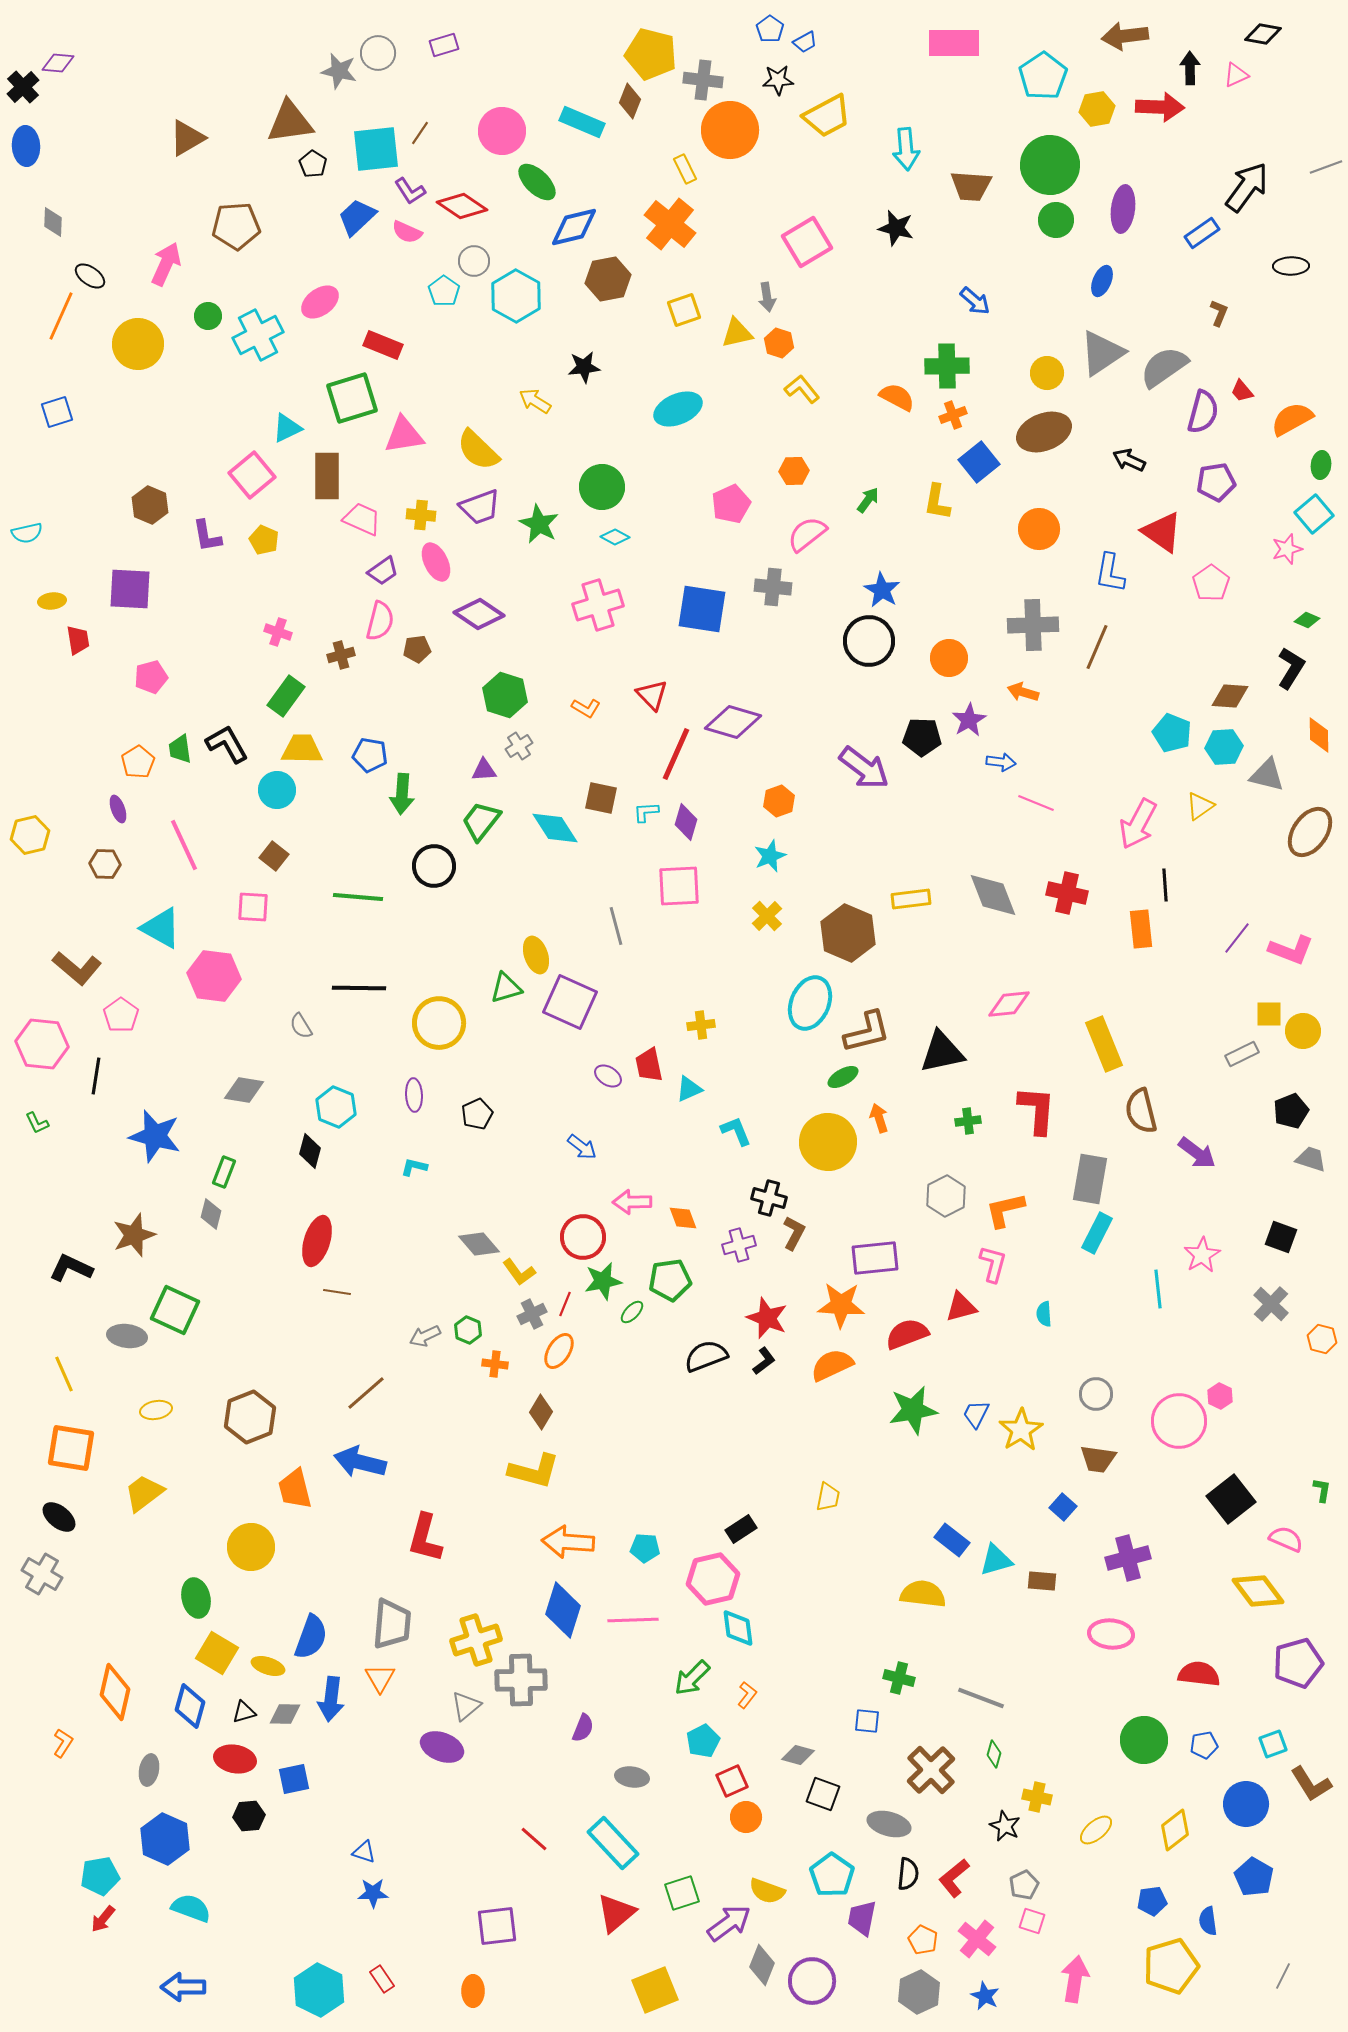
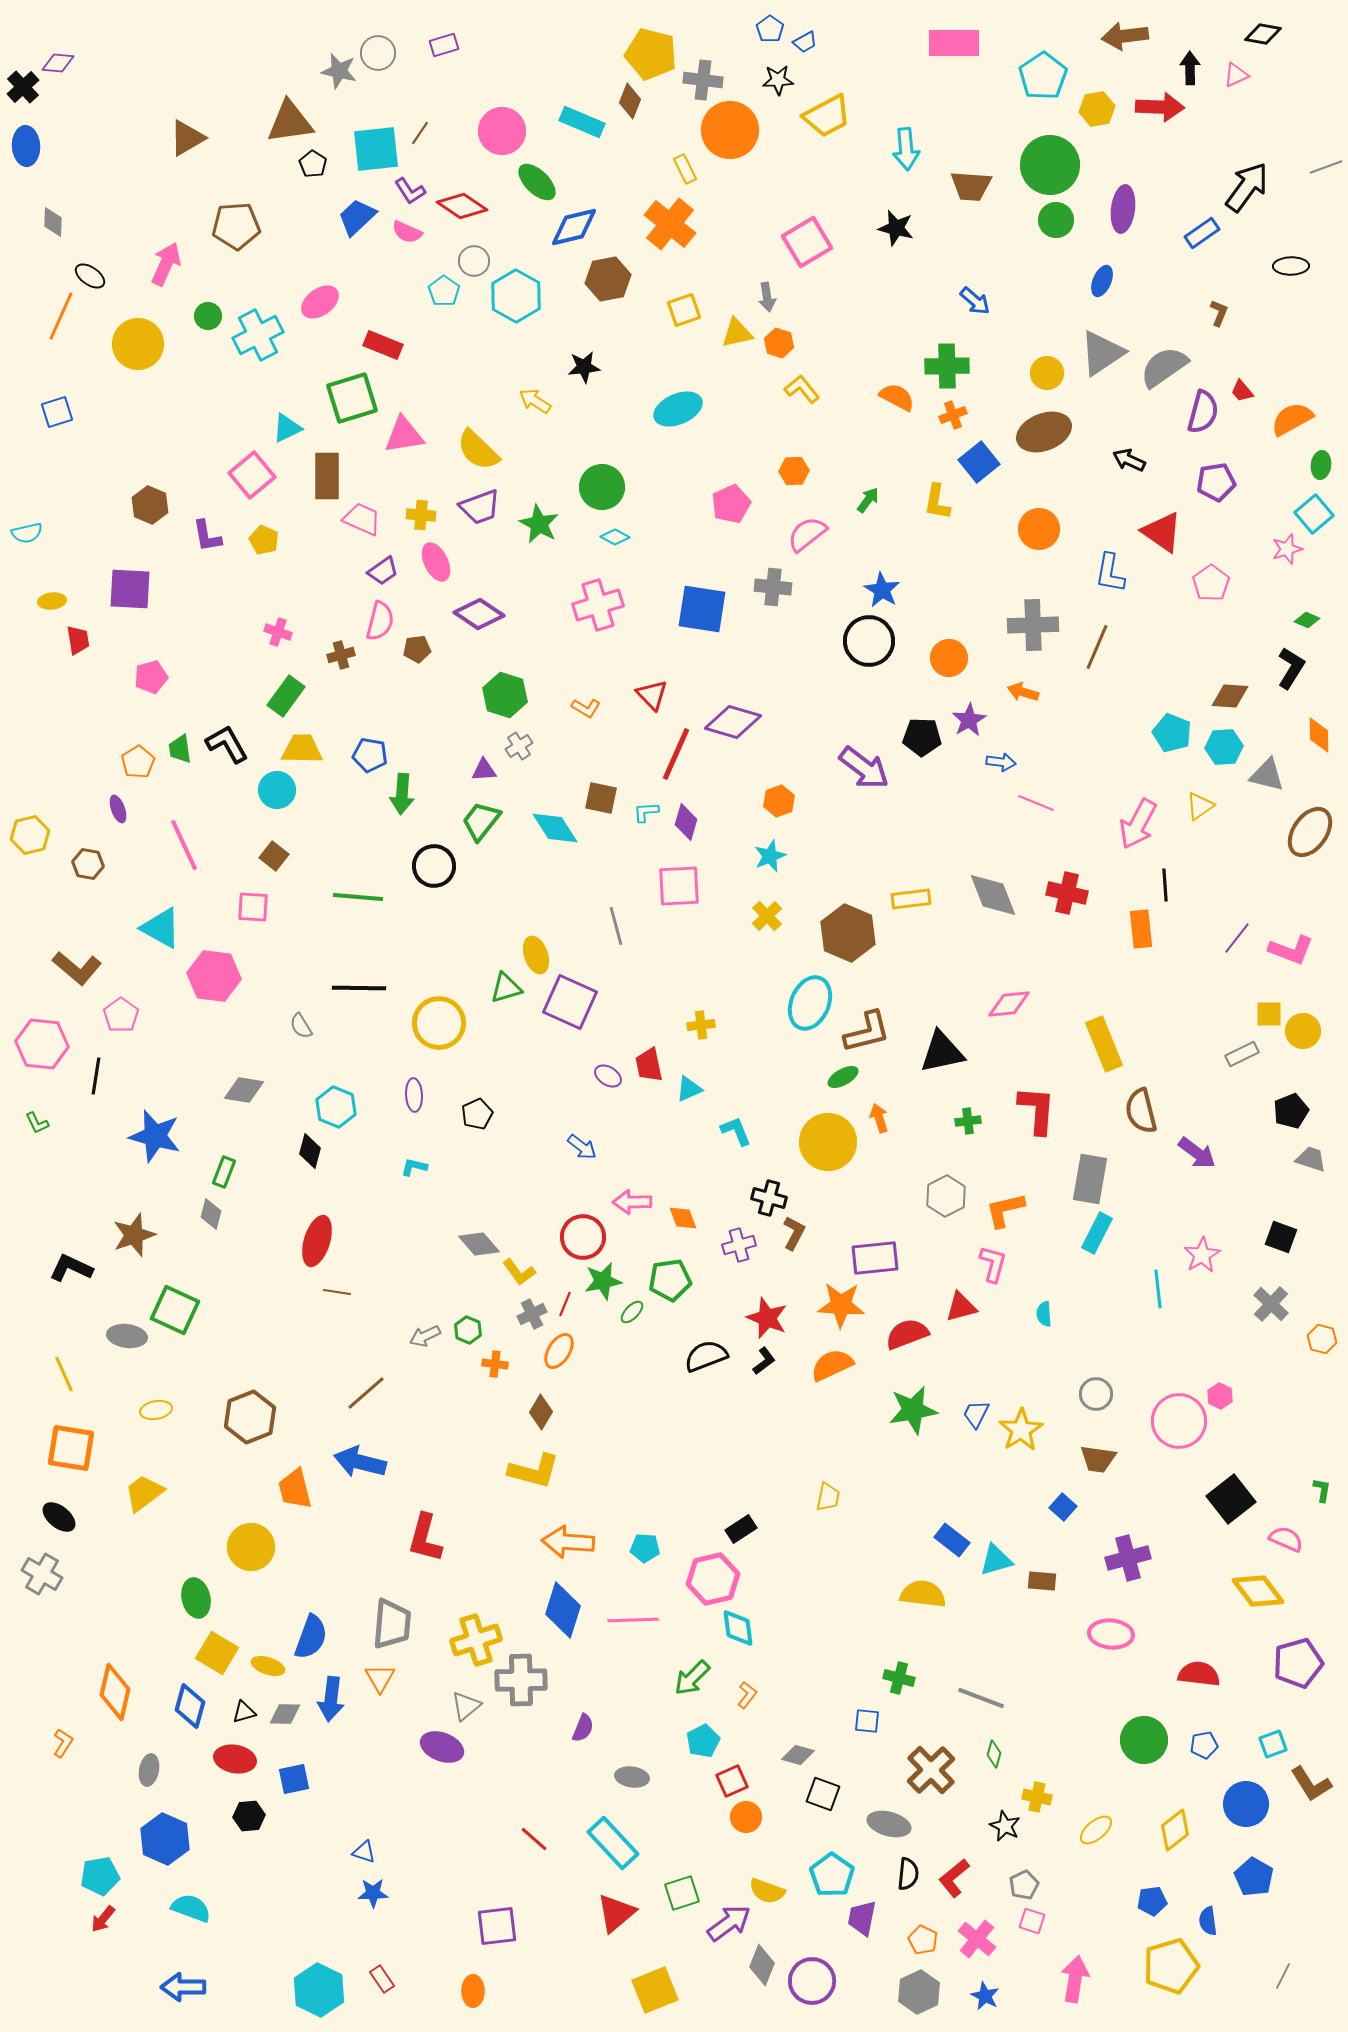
brown hexagon at (105, 864): moved 17 px left; rotated 8 degrees clockwise
